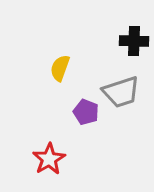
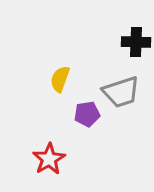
black cross: moved 2 px right, 1 px down
yellow semicircle: moved 11 px down
purple pentagon: moved 1 px right, 2 px down; rotated 30 degrees counterclockwise
